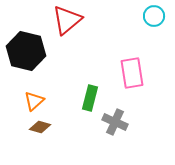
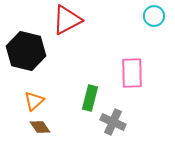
red triangle: rotated 12 degrees clockwise
pink rectangle: rotated 8 degrees clockwise
gray cross: moved 2 px left
brown diamond: rotated 40 degrees clockwise
